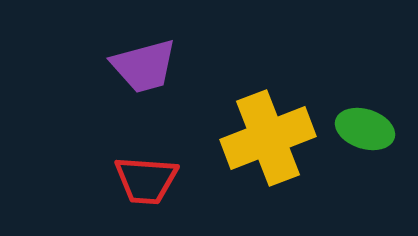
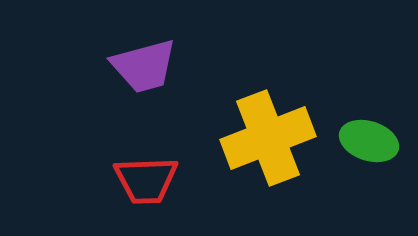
green ellipse: moved 4 px right, 12 px down
red trapezoid: rotated 6 degrees counterclockwise
